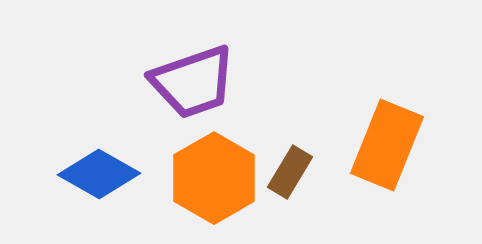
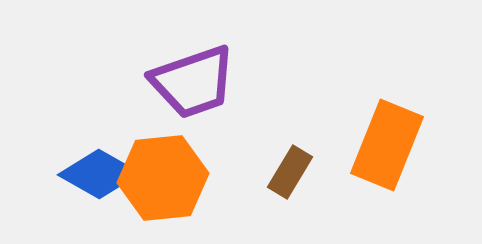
orange hexagon: moved 51 px left; rotated 24 degrees clockwise
